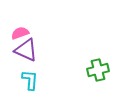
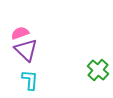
purple triangle: rotated 20 degrees clockwise
green cross: rotated 35 degrees counterclockwise
